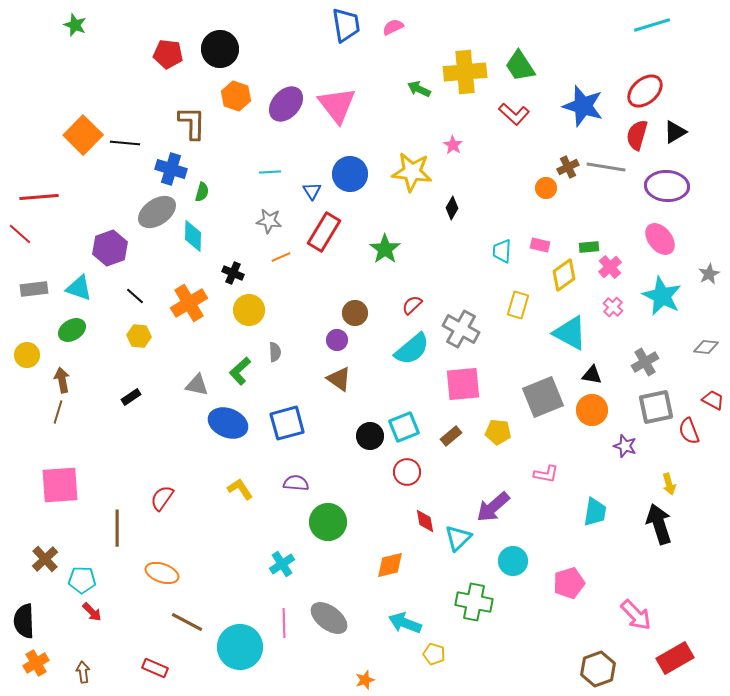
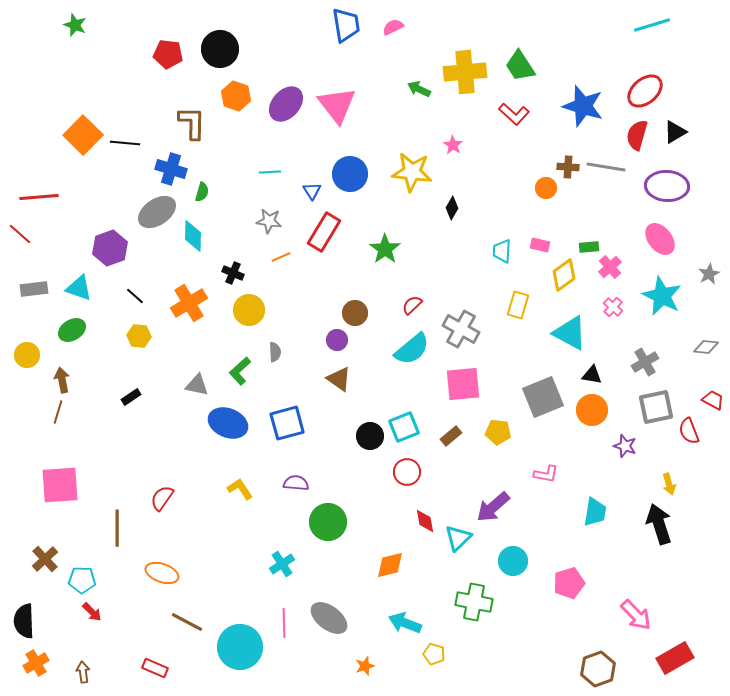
brown cross at (568, 167): rotated 30 degrees clockwise
orange star at (365, 680): moved 14 px up
